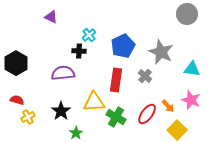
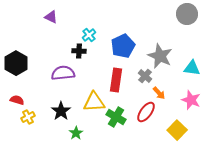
gray star: moved 1 px left, 4 px down
cyan triangle: moved 1 px up
orange arrow: moved 9 px left, 13 px up
red ellipse: moved 1 px left, 2 px up
